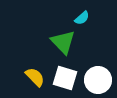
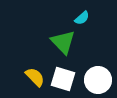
white square: moved 2 px left, 1 px down
